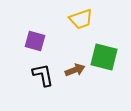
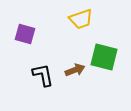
purple square: moved 10 px left, 7 px up
